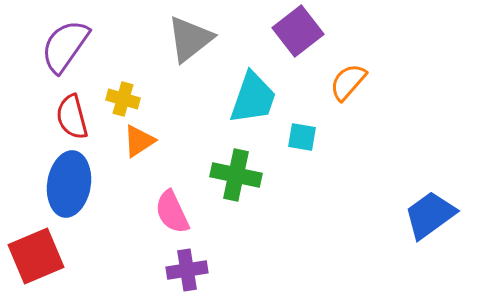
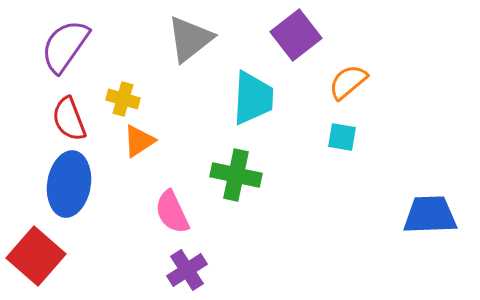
purple square: moved 2 px left, 4 px down
orange semicircle: rotated 9 degrees clockwise
cyan trapezoid: rotated 16 degrees counterclockwise
red semicircle: moved 3 px left, 2 px down; rotated 6 degrees counterclockwise
cyan square: moved 40 px right
blue trapezoid: rotated 34 degrees clockwise
red square: rotated 26 degrees counterclockwise
purple cross: rotated 24 degrees counterclockwise
